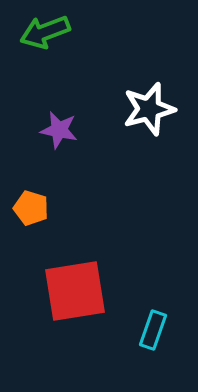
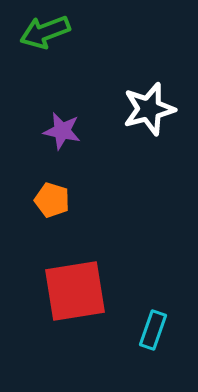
purple star: moved 3 px right, 1 px down
orange pentagon: moved 21 px right, 8 px up
